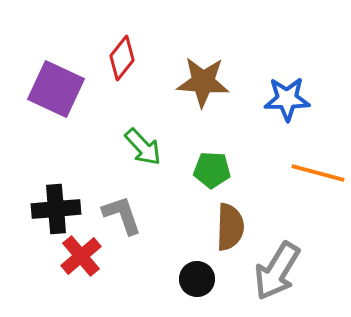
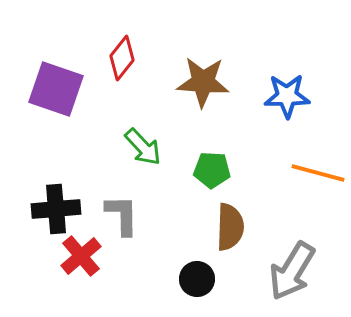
purple square: rotated 6 degrees counterclockwise
blue star: moved 3 px up
gray L-shape: rotated 18 degrees clockwise
gray arrow: moved 15 px right
